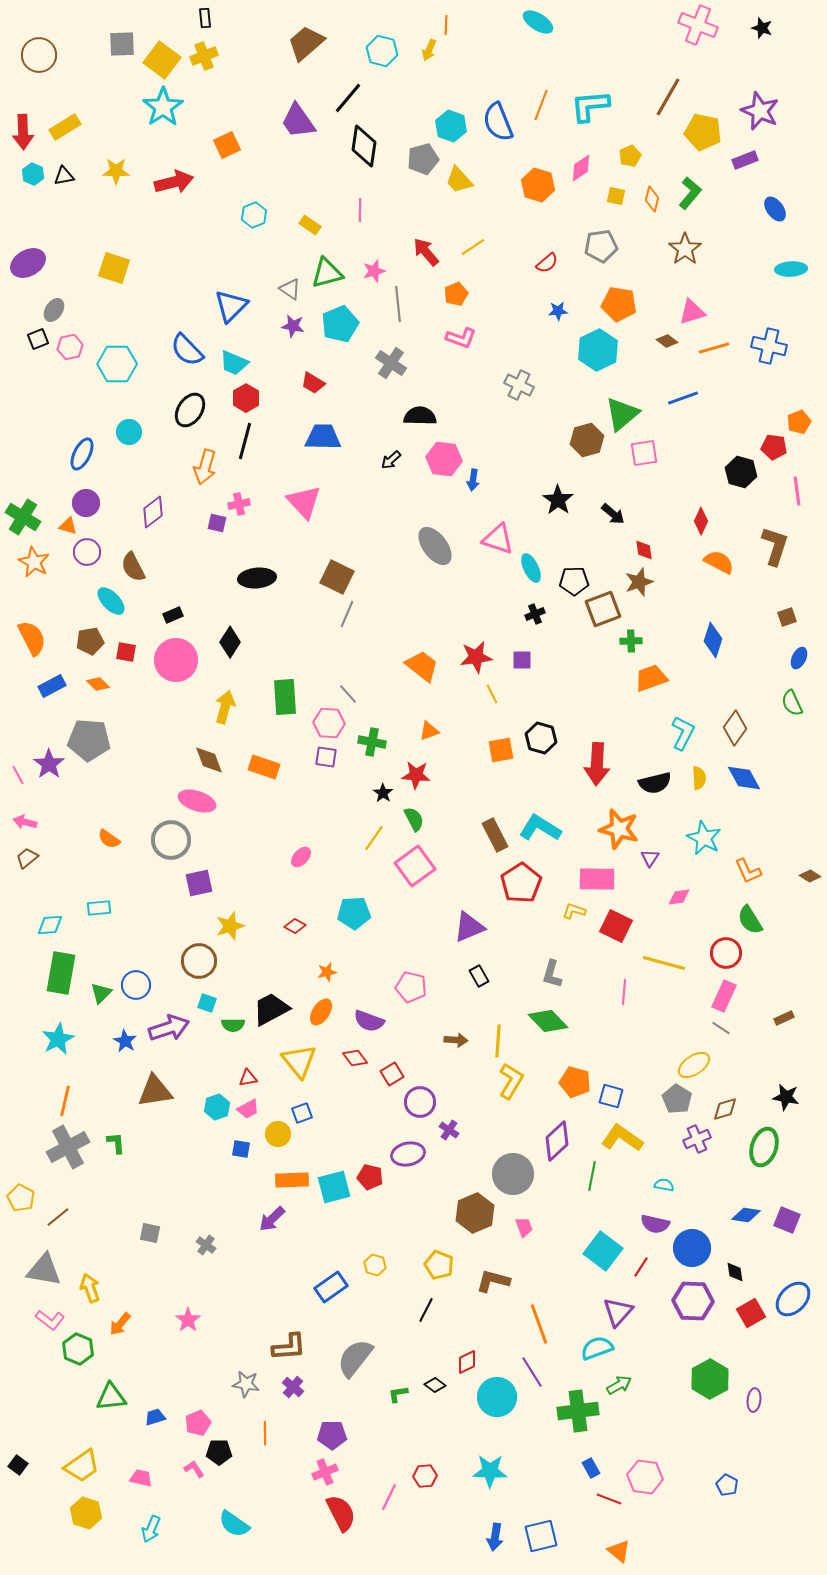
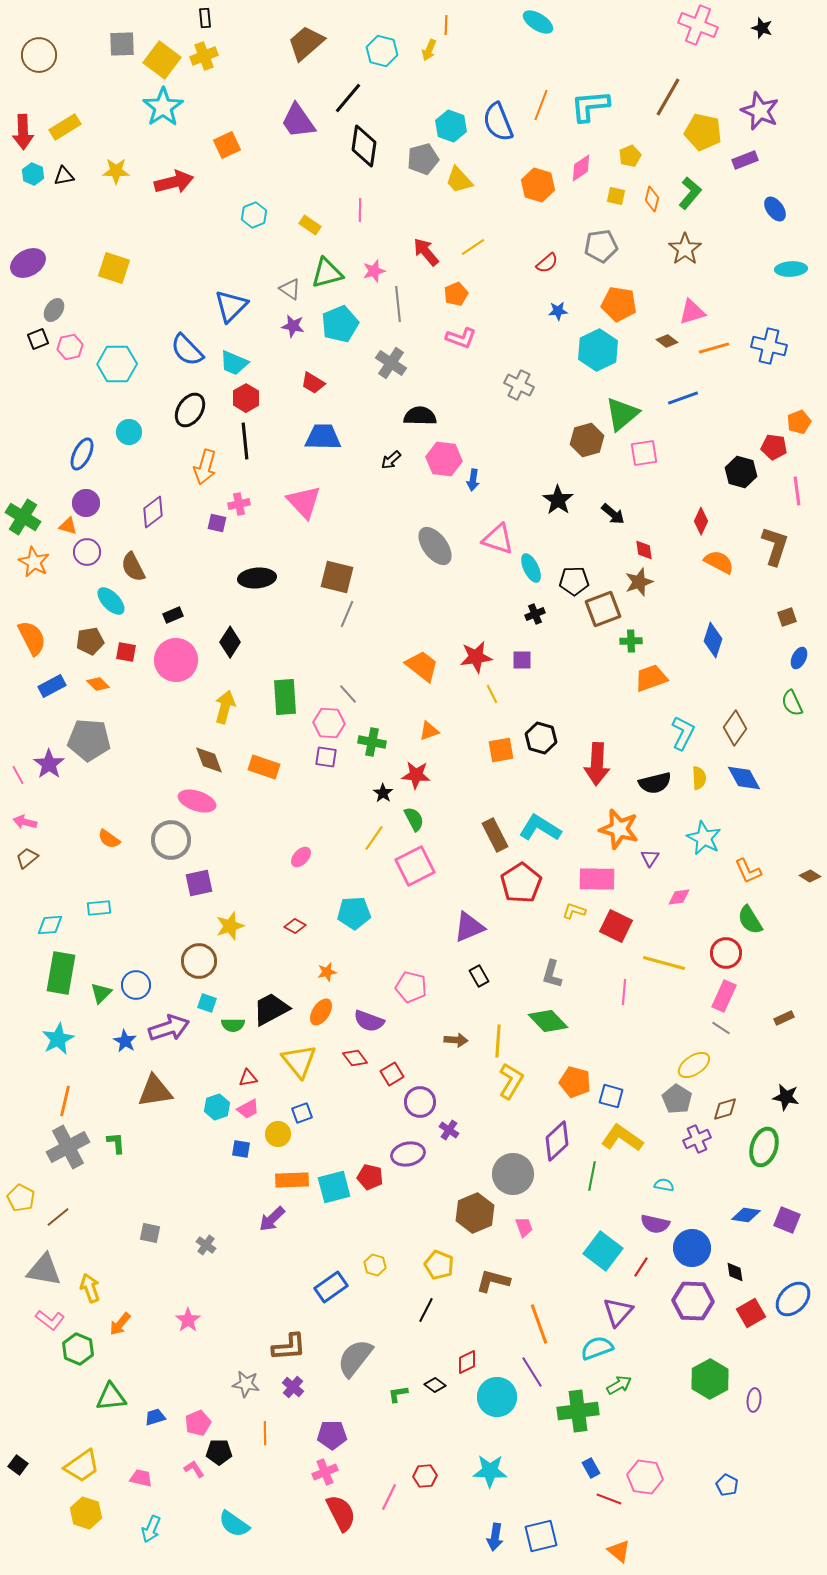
black line at (245, 441): rotated 21 degrees counterclockwise
brown square at (337, 577): rotated 12 degrees counterclockwise
pink square at (415, 866): rotated 9 degrees clockwise
